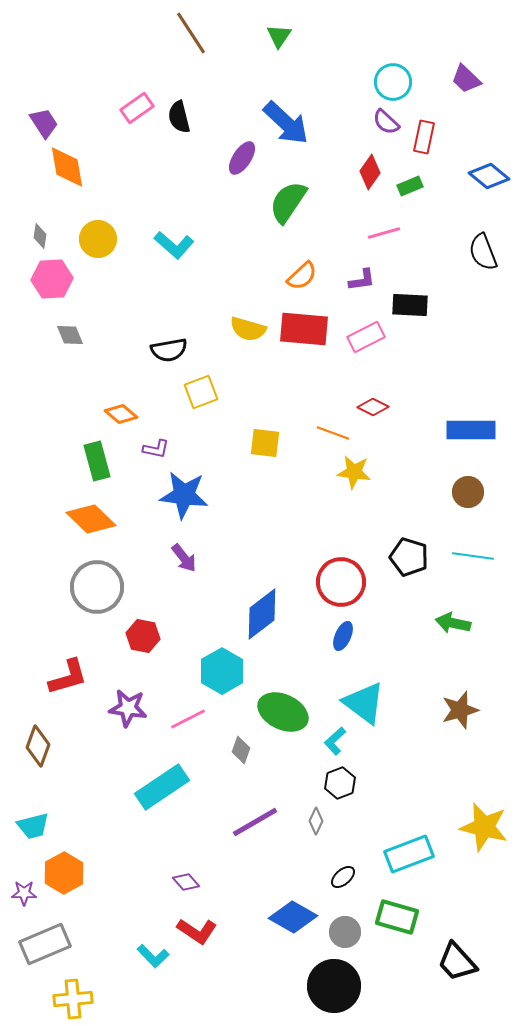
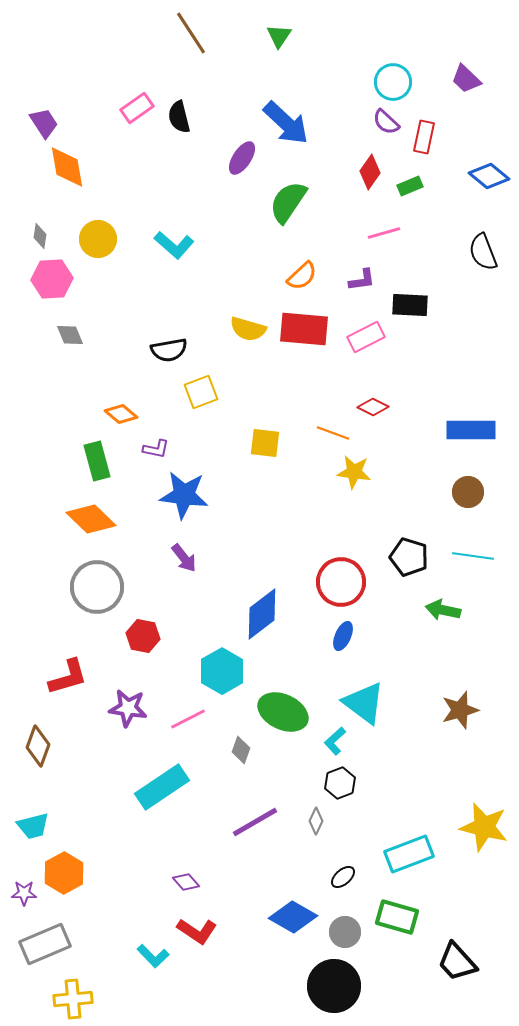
green arrow at (453, 623): moved 10 px left, 13 px up
